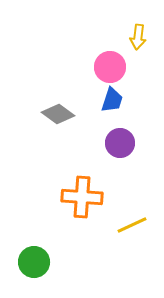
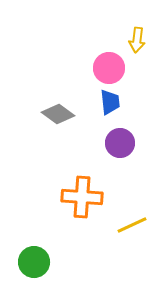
yellow arrow: moved 1 px left, 3 px down
pink circle: moved 1 px left, 1 px down
blue trapezoid: moved 2 px left, 2 px down; rotated 24 degrees counterclockwise
